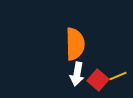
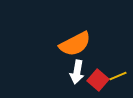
orange semicircle: rotated 64 degrees clockwise
white arrow: moved 2 px up
